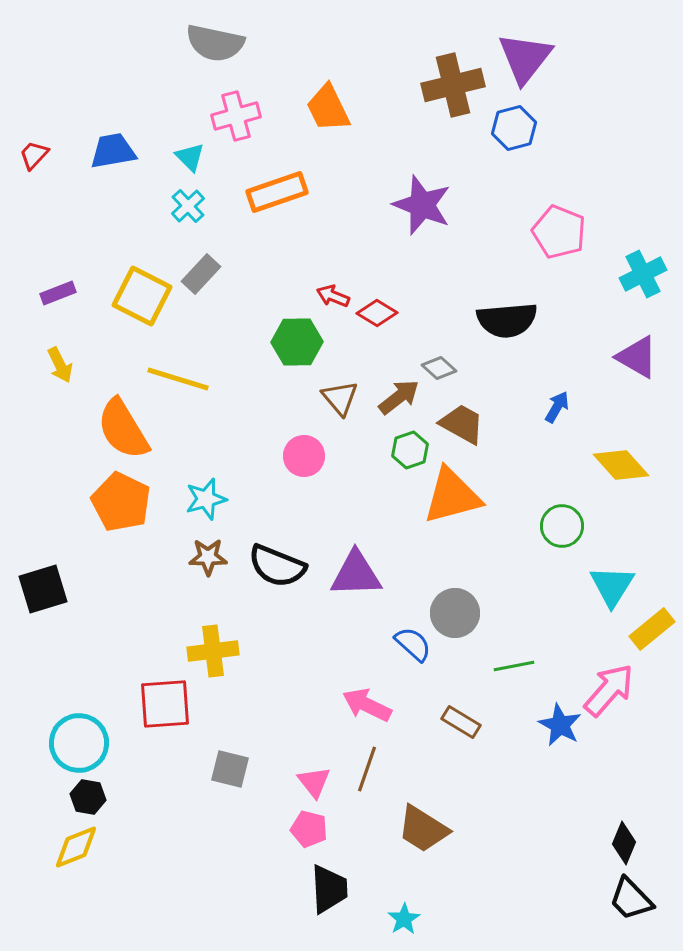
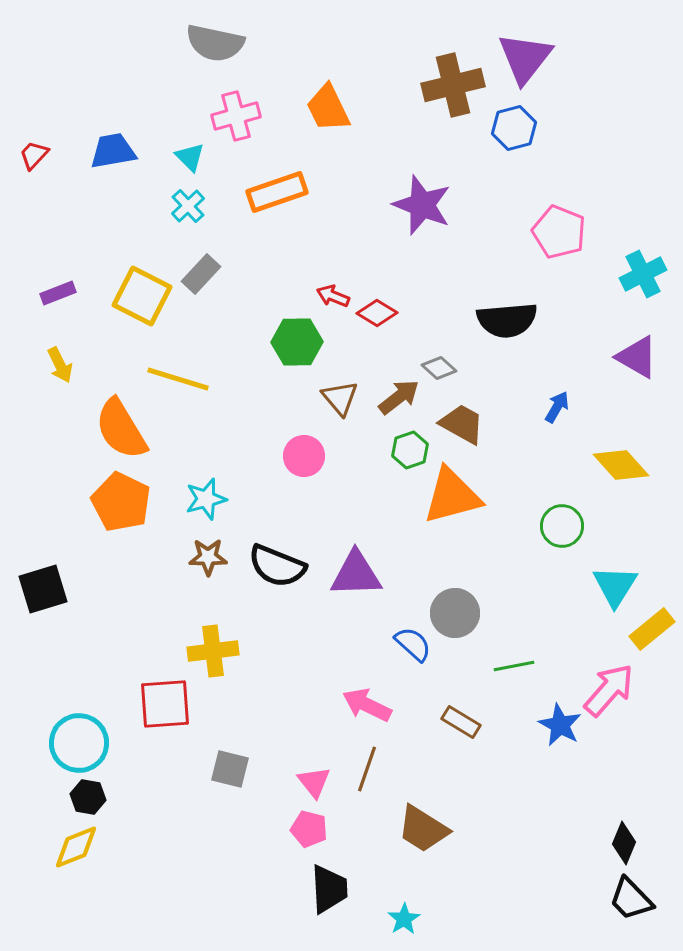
orange semicircle at (123, 429): moved 2 px left
cyan triangle at (612, 586): moved 3 px right
